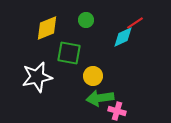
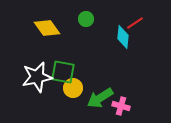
green circle: moved 1 px up
yellow diamond: rotated 76 degrees clockwise
cyan diamond: rotated 60 degrees counterclockwise
green square: moved 6 px left, 19 px down
yellow circle: moved 20 px left, 12 px down
green arrow: rotated 24 degrees counterclockwise
pink cross: moved 4 px right, 5 px up
